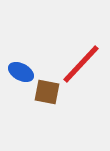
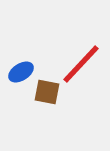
blue ellipse: rotated 60 degrees counterclockwise
